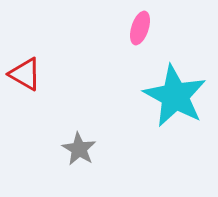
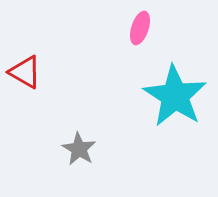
red triangle: moved 2 px up
cyan star: rotated 4 degrees clockwise
